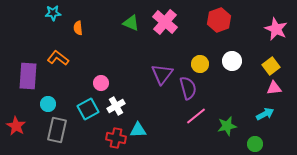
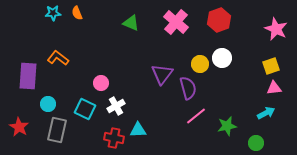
pink cross: moved 11 px right
orange semicircle: moved 1 px left, 15 px up; rotated 16 degrees counterclockwise
white circle: moved 10 px left, 3 px up
yellow square: rotated 18 degrees clockwise
cyan square: moved 3 px left; rotated 35 degrees counterclockwise
cyan arrow: moved 1 px right, 1 px up
red star: moved 3 px right, 1 px down
red cross: moved 2 px left
green circle: moved 1 px right, 1 px up
